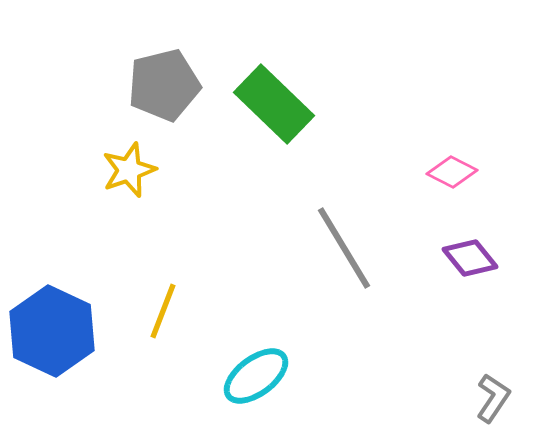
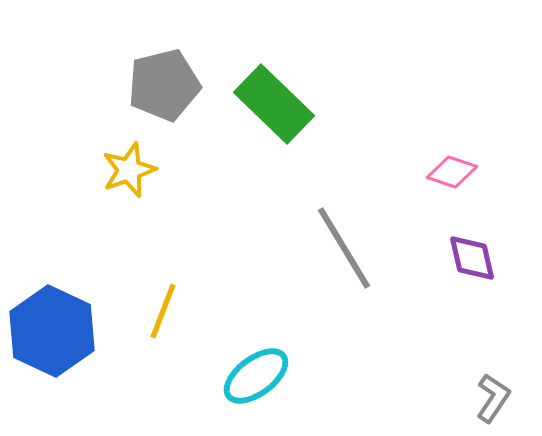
pink diamond: rotated 9 degrees counterclockwise
purple diamond: moved 2 px right; rotated 26 degrees clockwise
